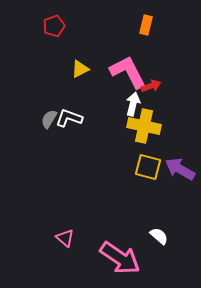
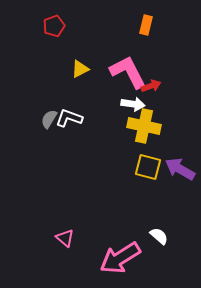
white arrow: rotated 85 degrees clockwise
pink arrow: rotated 114 degrees clockwise
